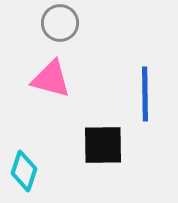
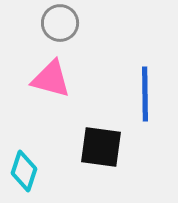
black square: moved 2 px left, 2 px down; rotated 9 degrees clockwise
